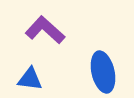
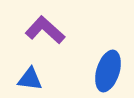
blue ellipse: moved 5 px right, 1 px up; rotated 30 degrees clockwise
